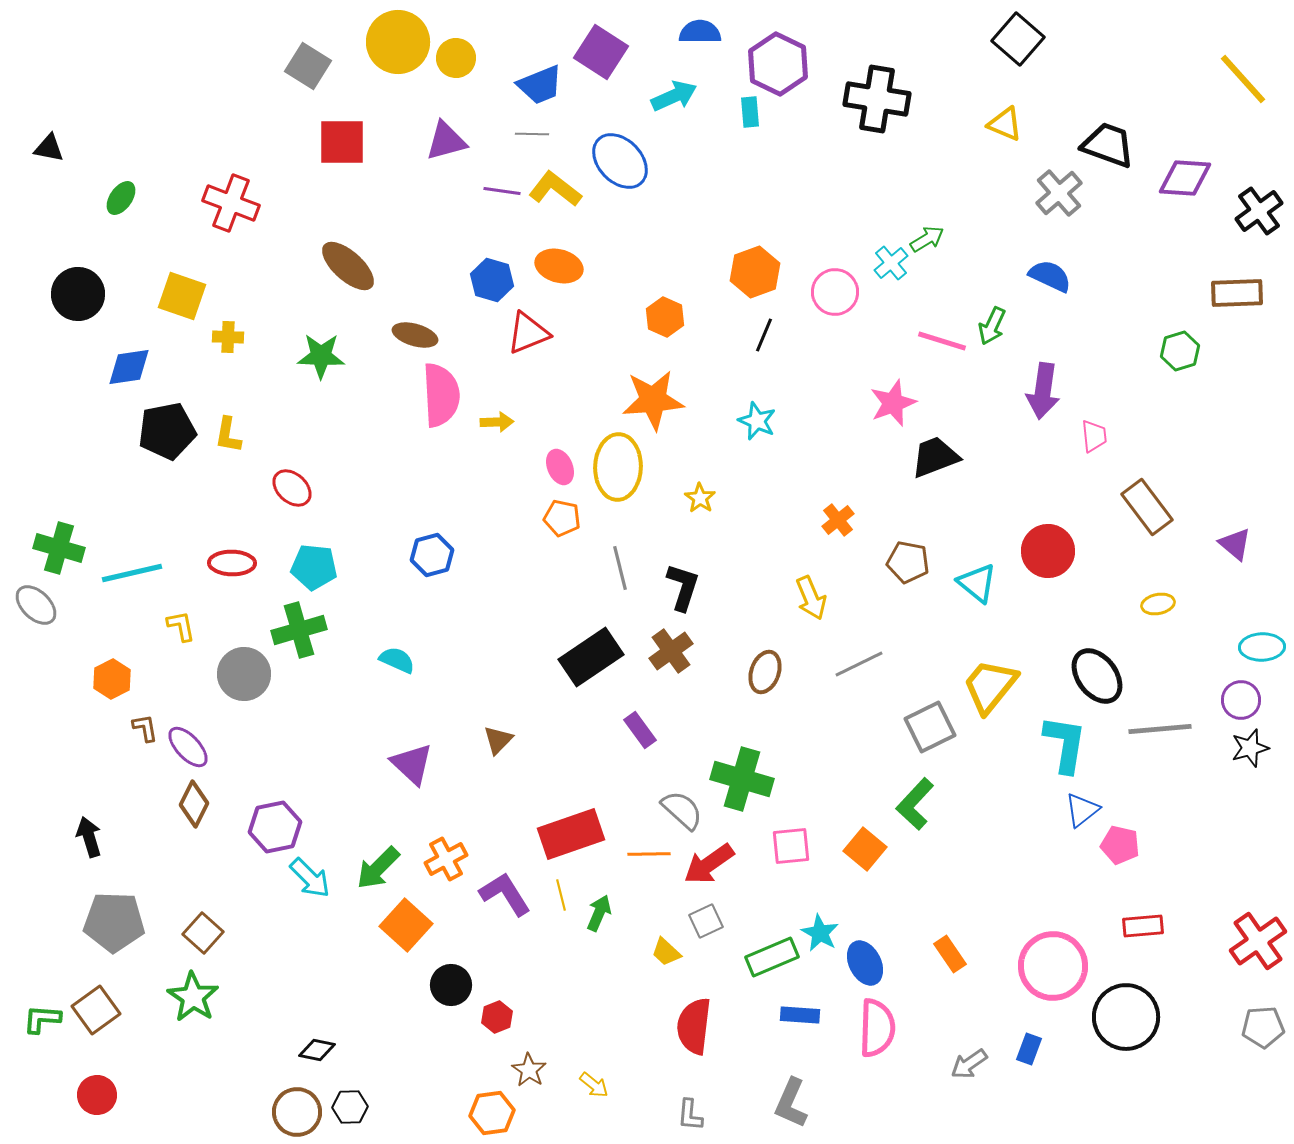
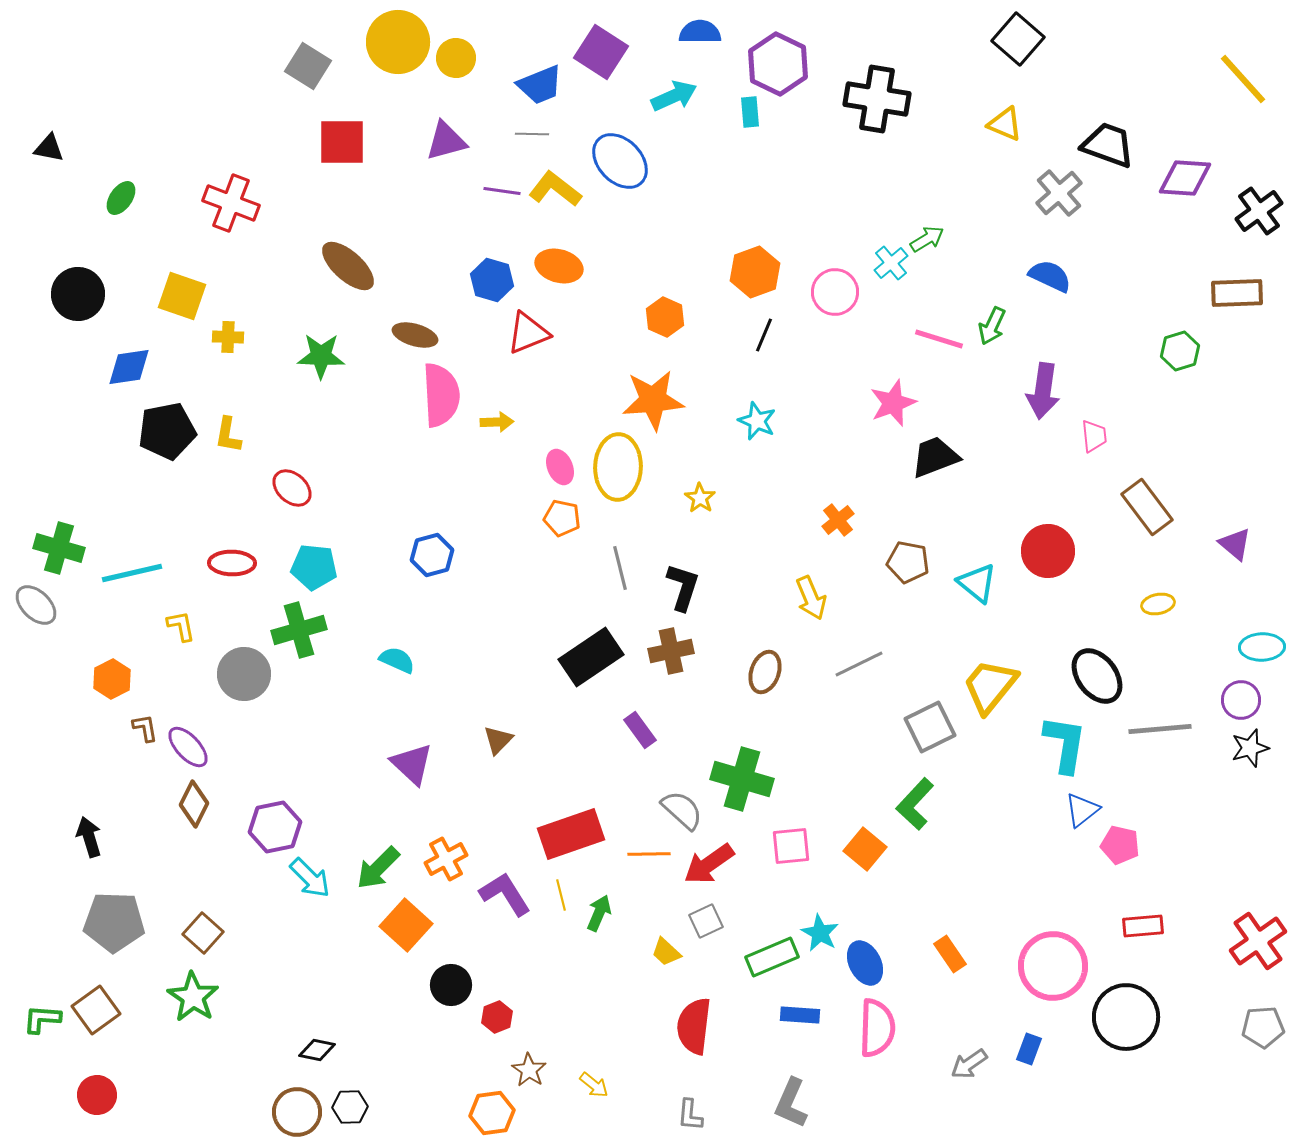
pink line at (942, 341): moved 3 px left, 2 px up
brown cross at (671, 651): rotated 24 degrees clockwise
